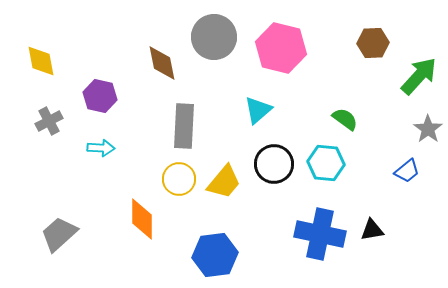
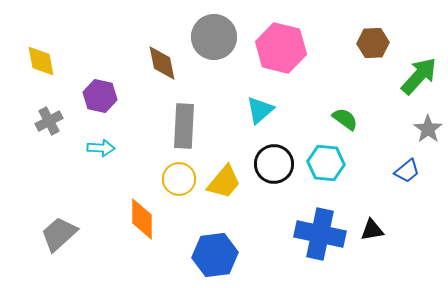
cyan triangle: moved 2 px right
